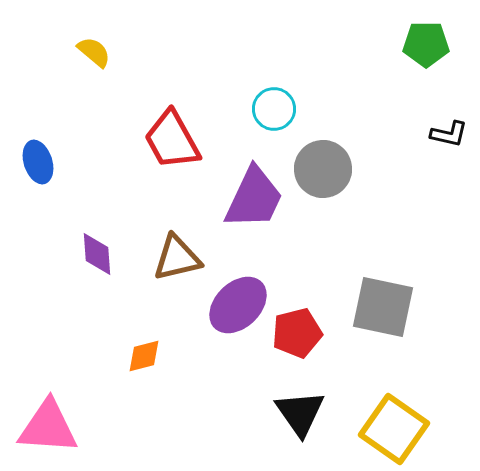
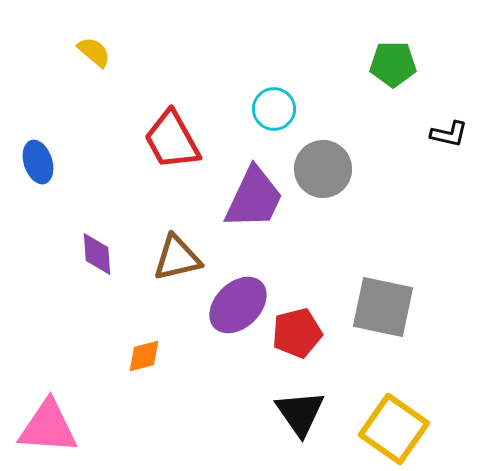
green pentagon: moved 33 px left, 20 px down
